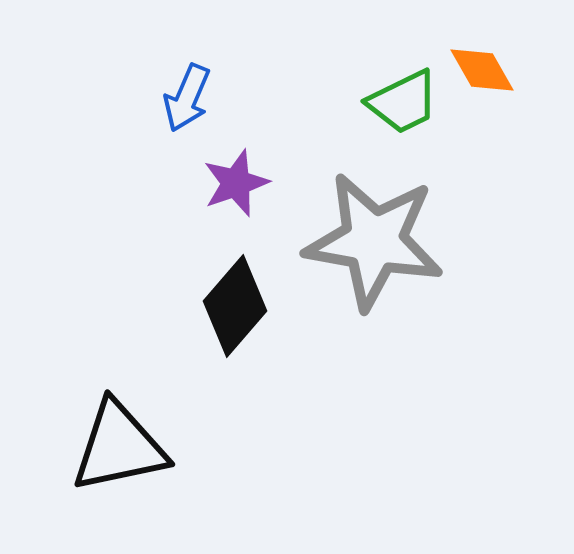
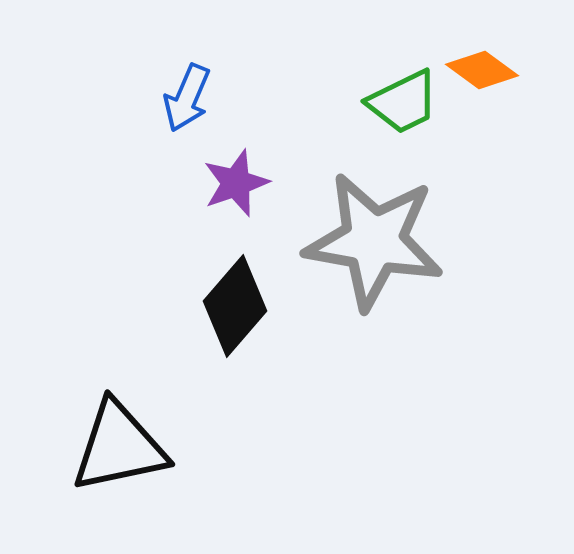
orange diamond: rotated 24 degrees counterclockwise
